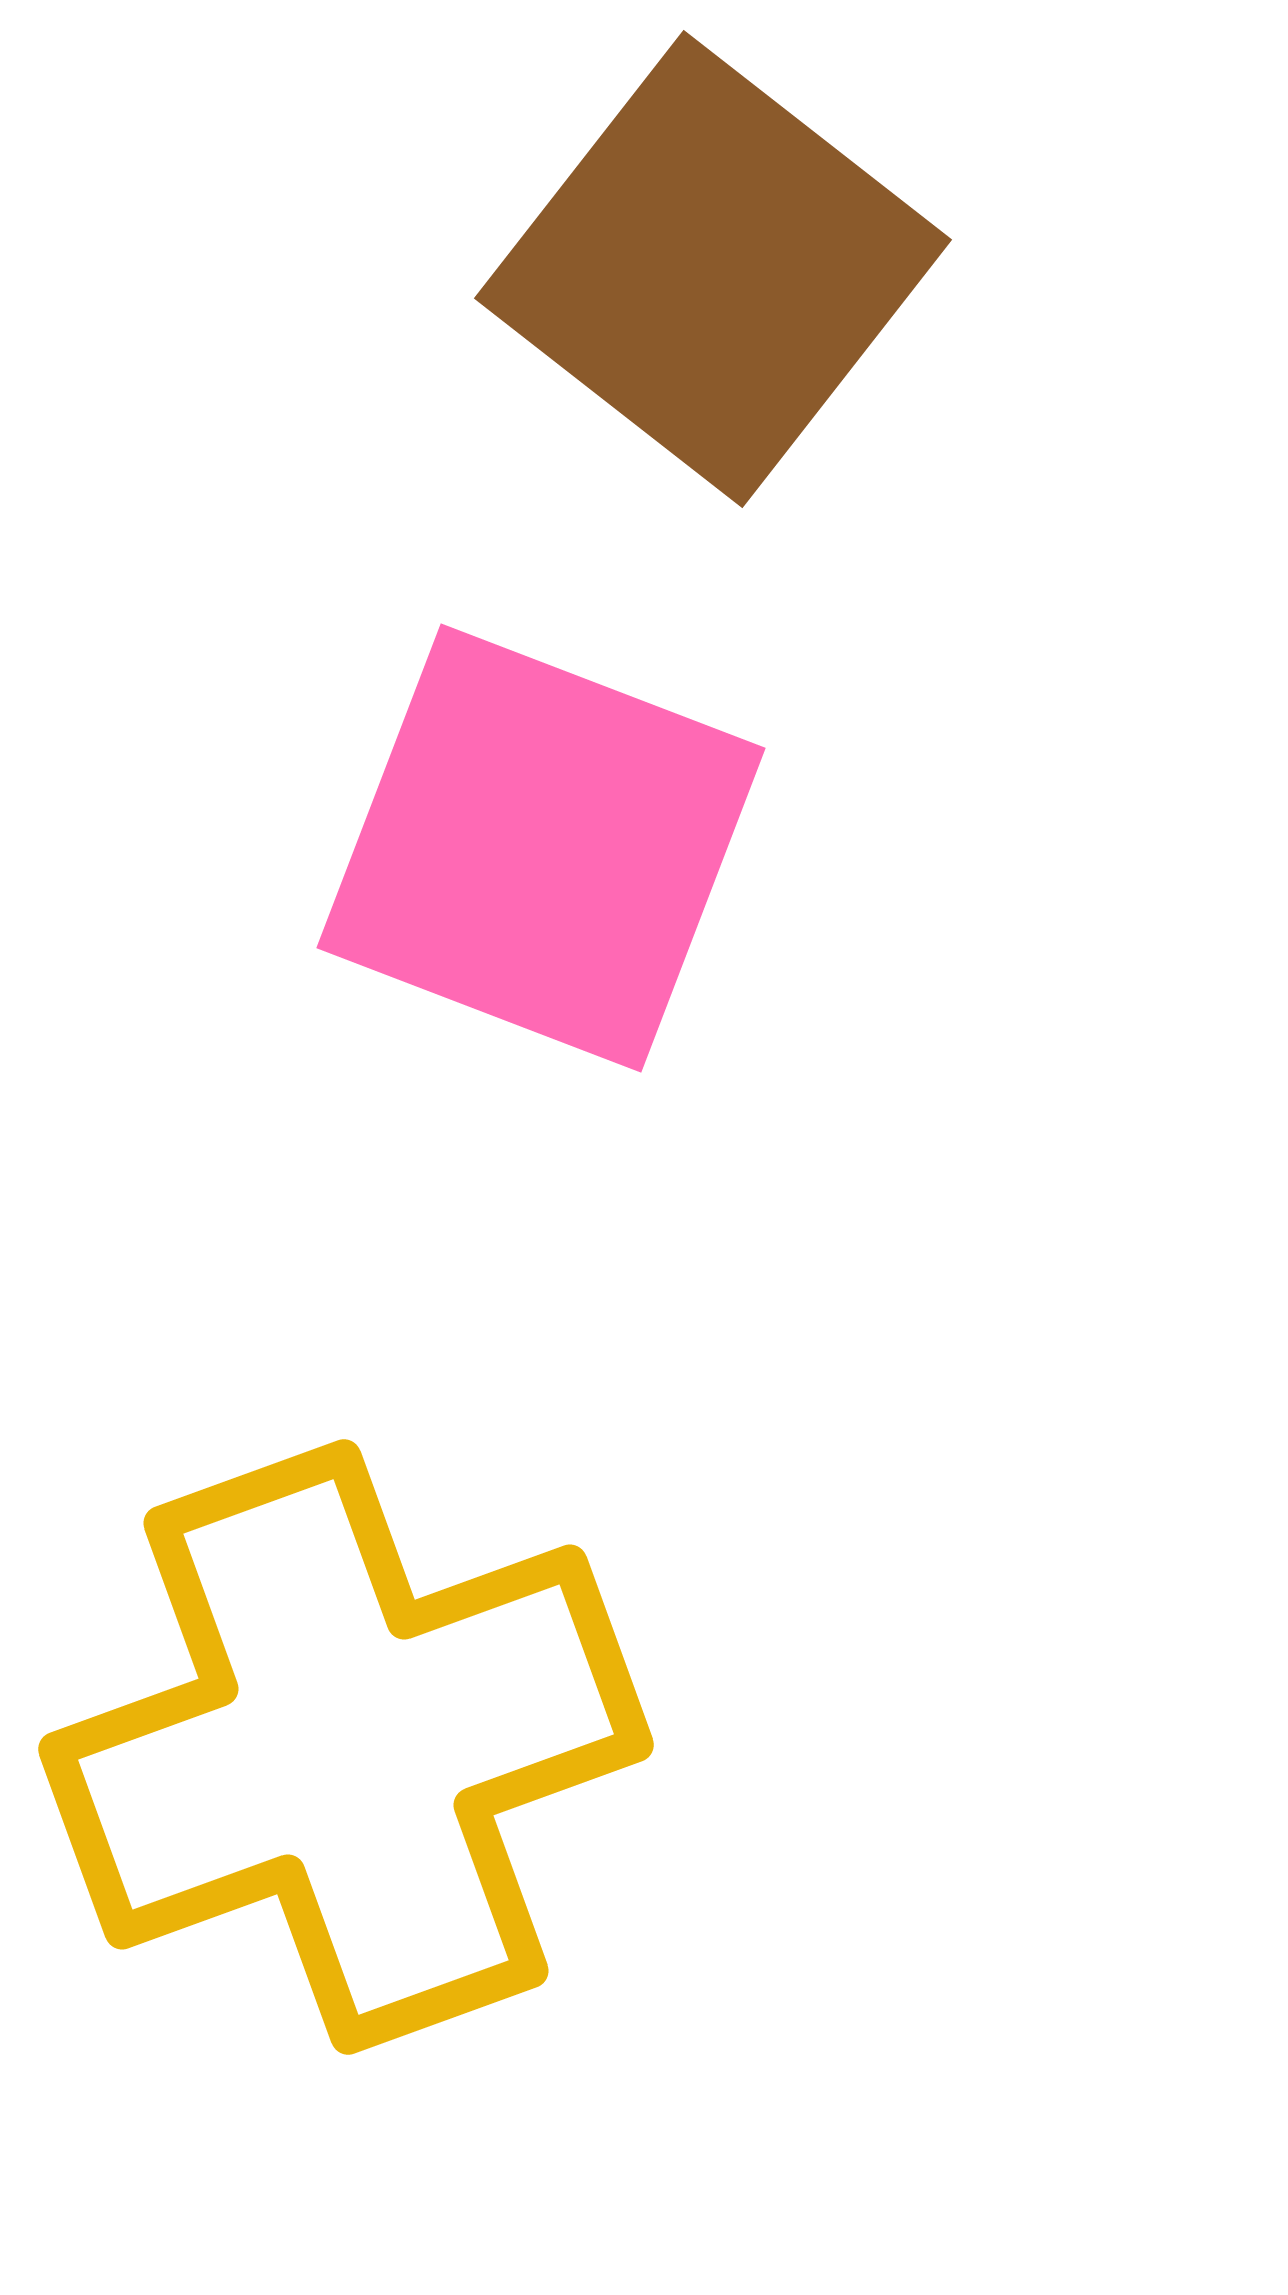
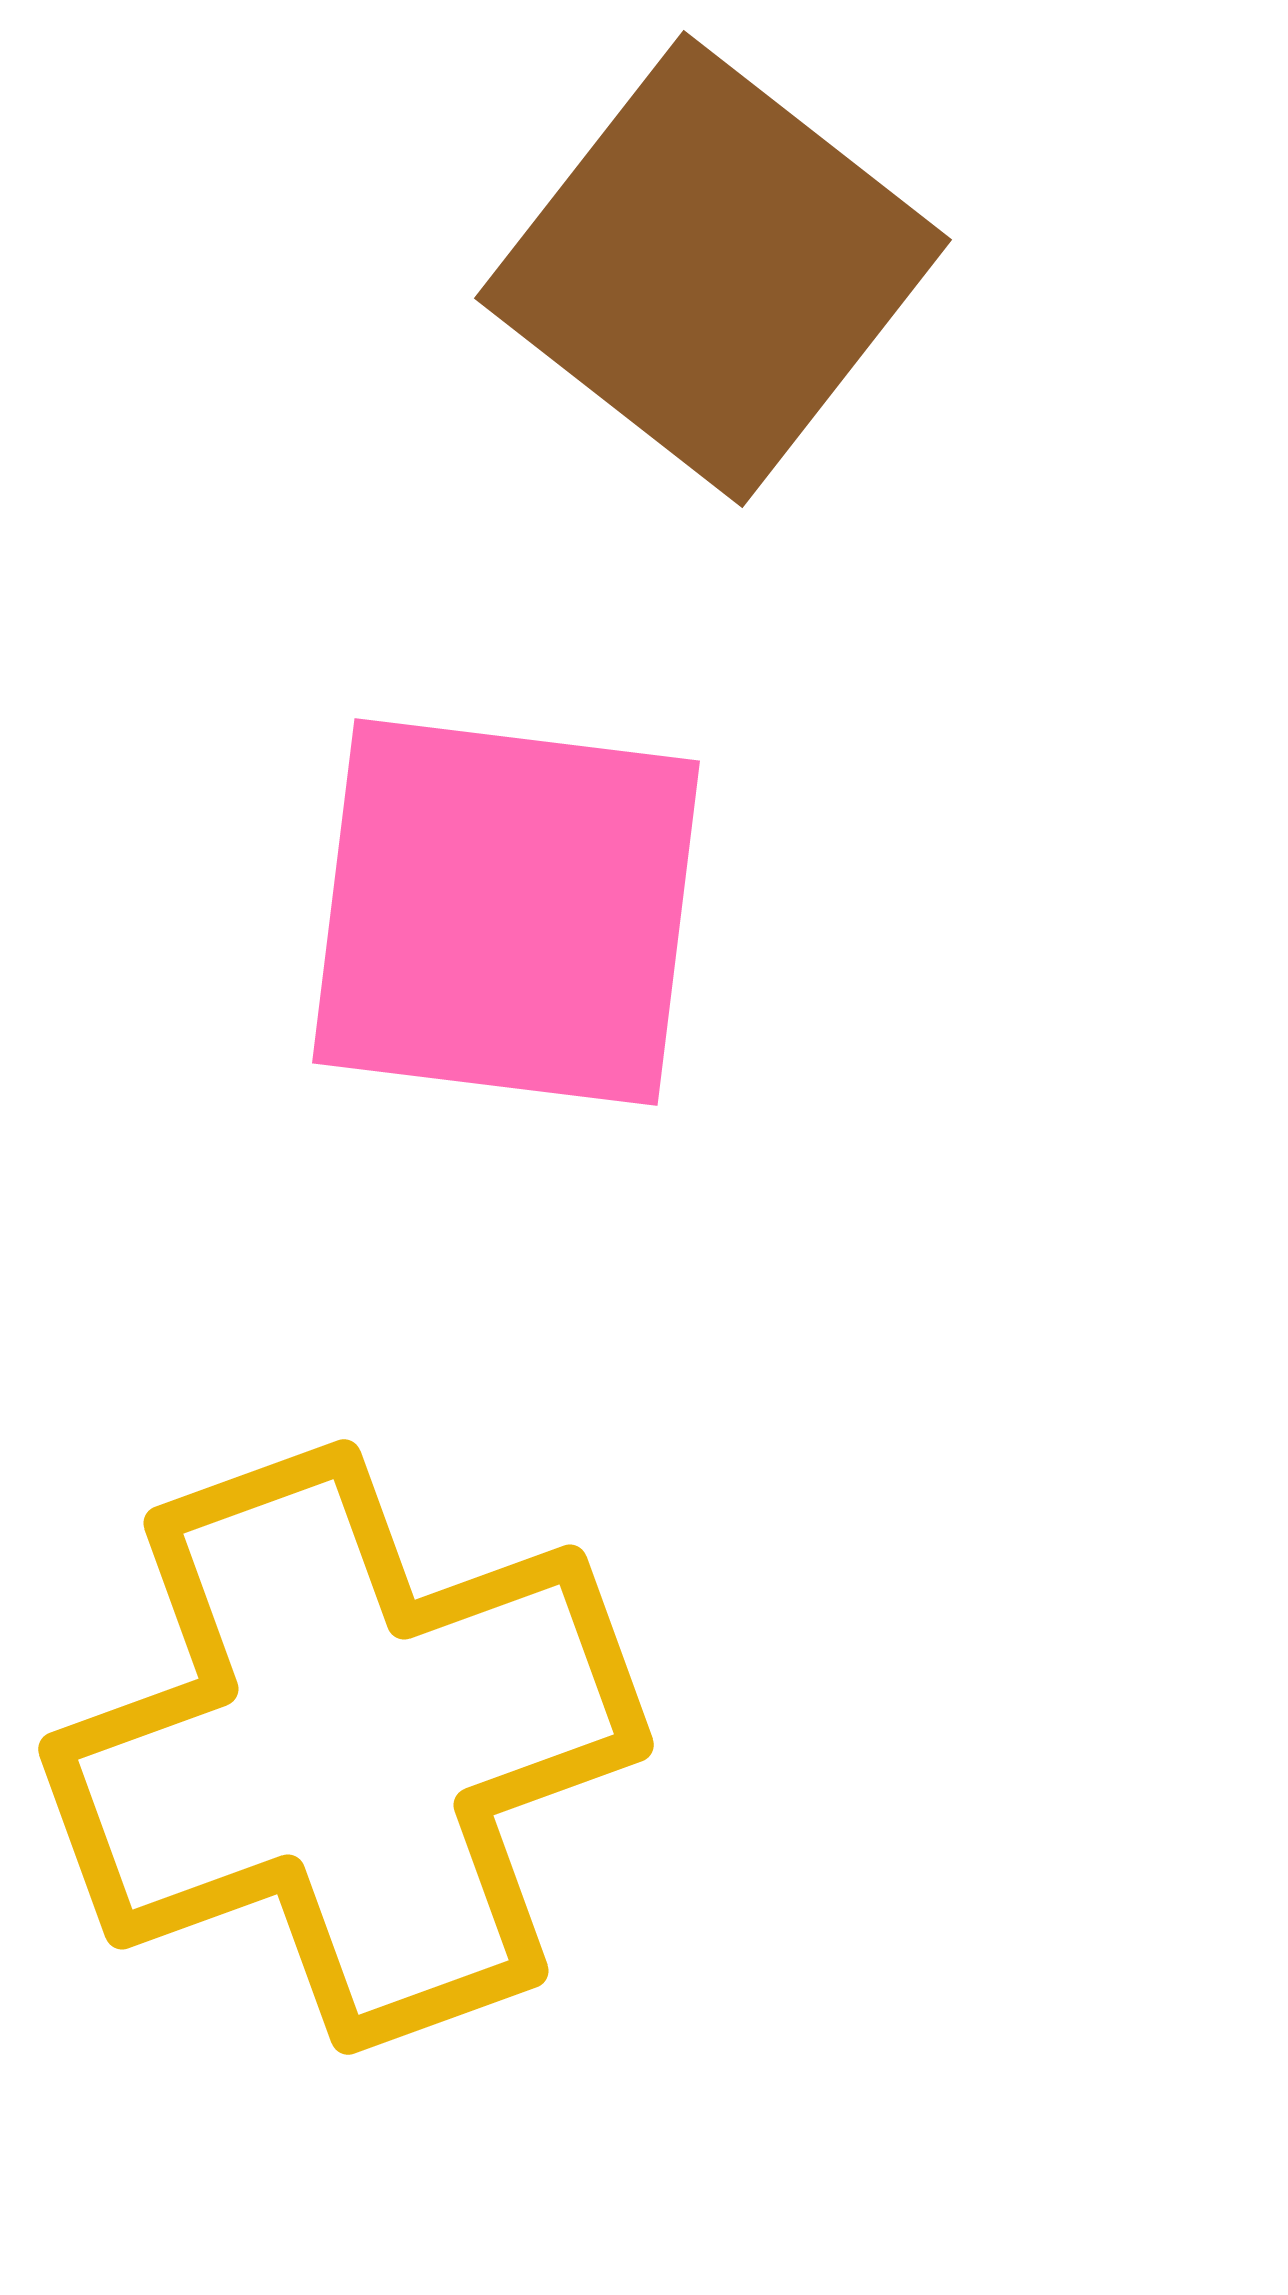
pink square: moved 35 px left, 64 px down; rotated 14 degrees counterclockwise
